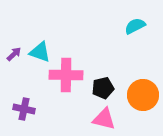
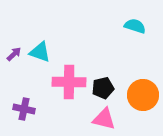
cyan semicircle: rotated 45 degrees clockwise
pink cross: moved 3 px right, 7 px down
